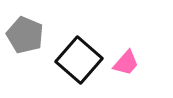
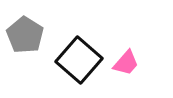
gray pentagon: rotated 9 degrees clockwise
